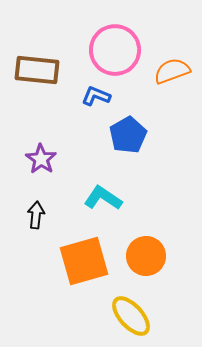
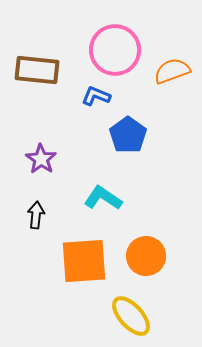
blue pentagon: rotated 6 degrees counterclockwise
orange square: rotated 12 degrees clockwise
